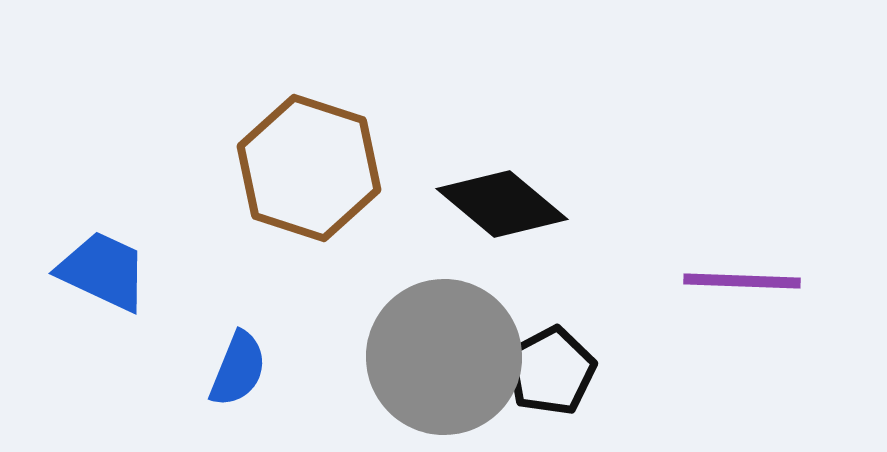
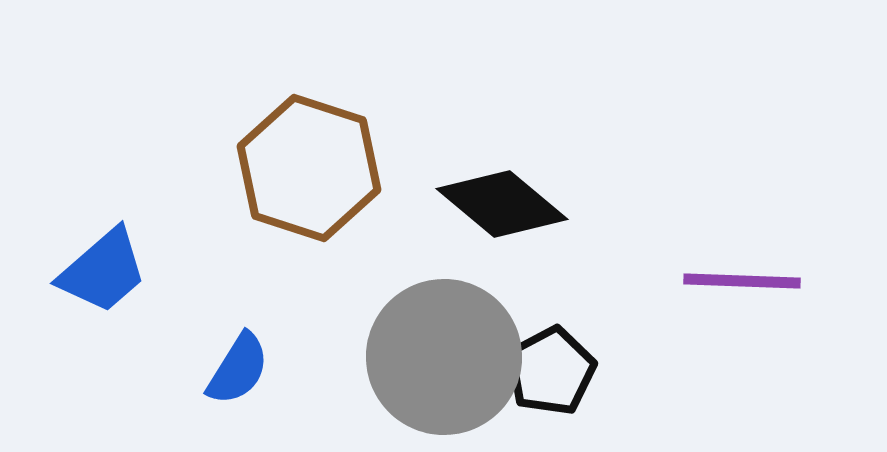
blue trapezoid: rotated 114 degrees clockwise
blue semicircle: rotated 10 degrees clockwise
